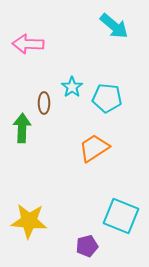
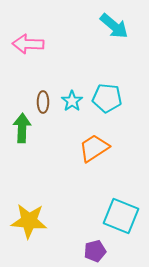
cyan star: moved 14 px down
brown ellipse: moved 1 px left, 1 px up
purple pentagon: moved 8 px right, 5 px down
